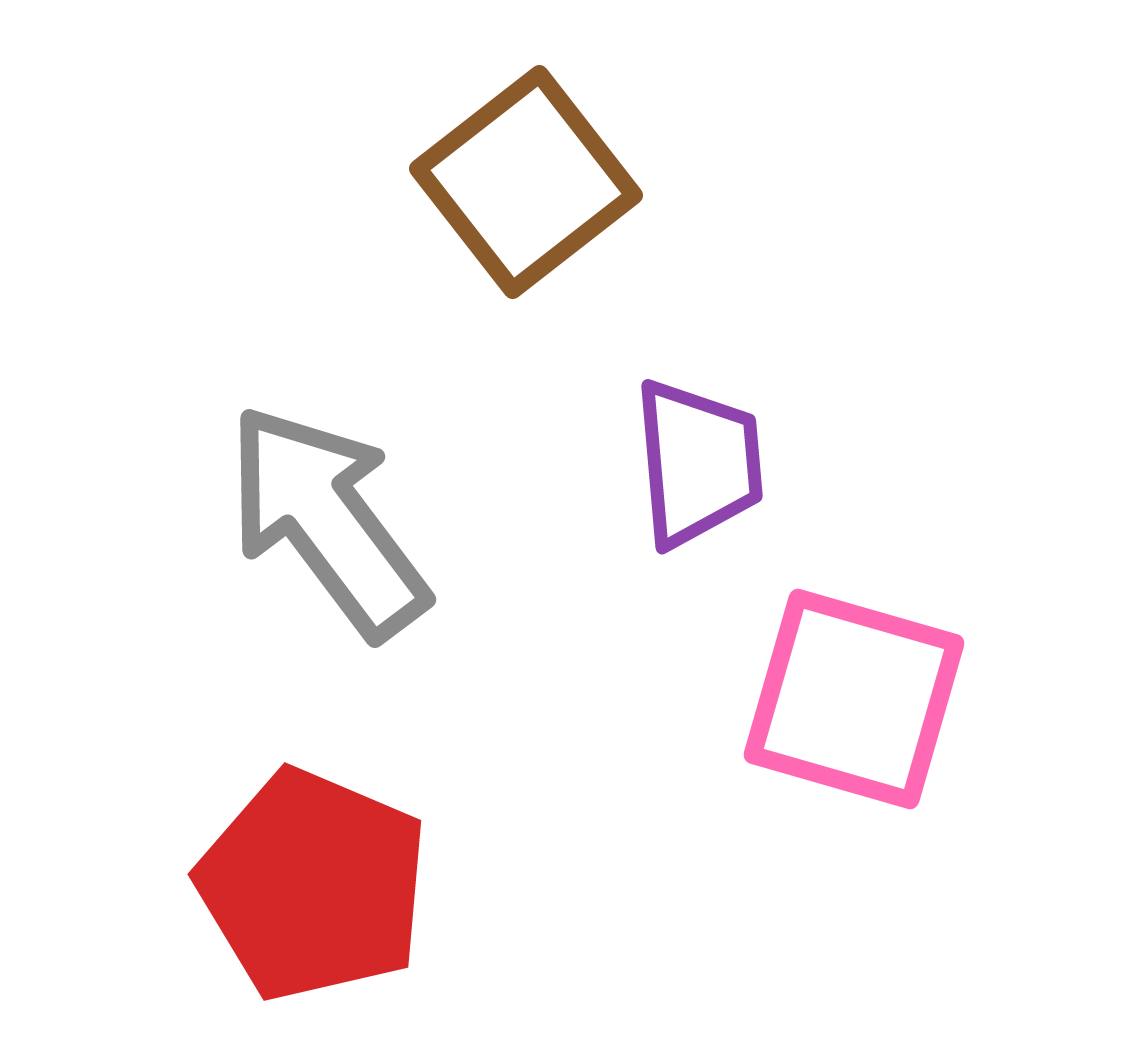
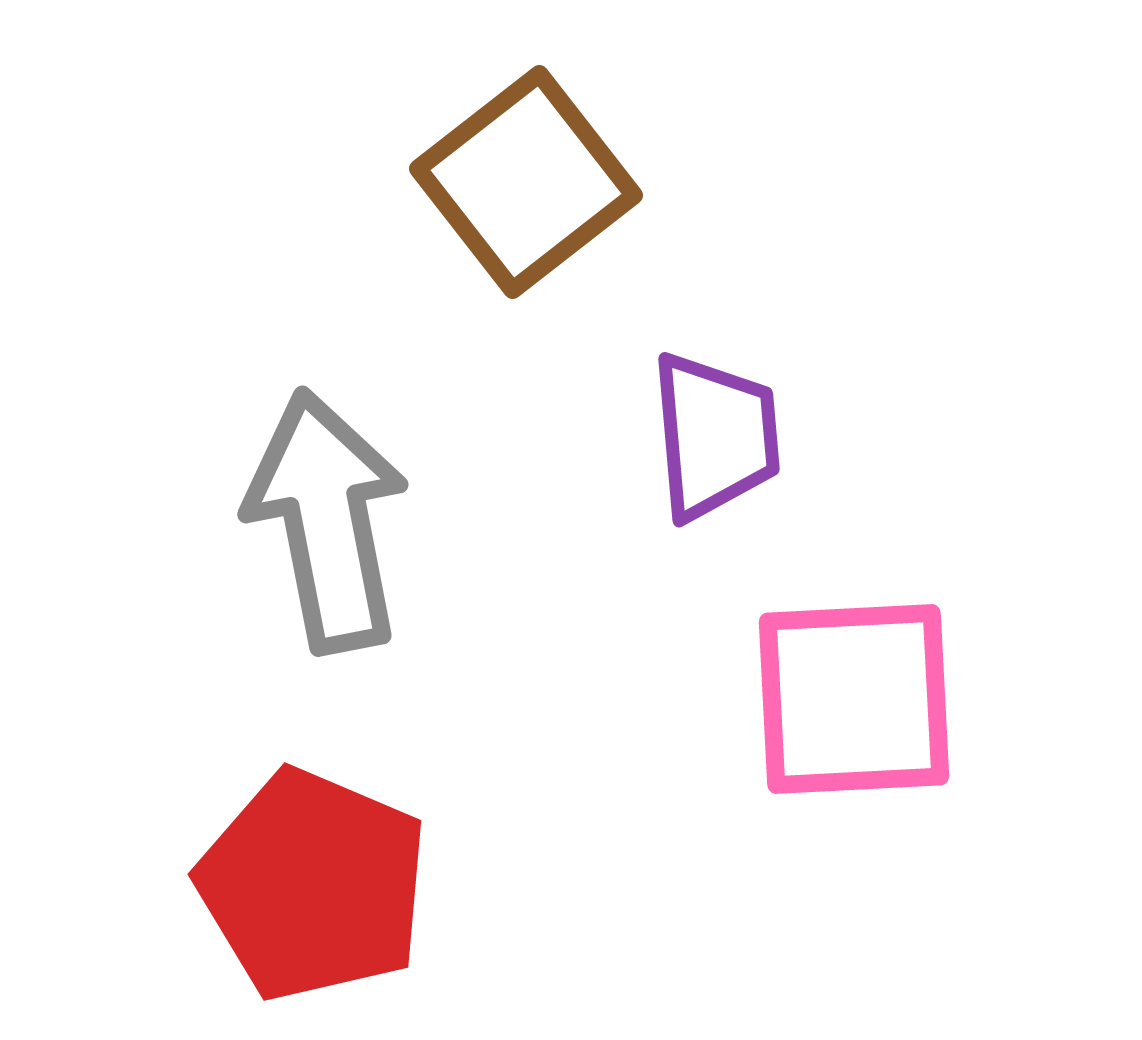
purple trapezoid: moved 17 px right, 27 px up
gray arrow: rotated 26 degrees clockwise
pink square: rotated 19 degrees counterclockwise
